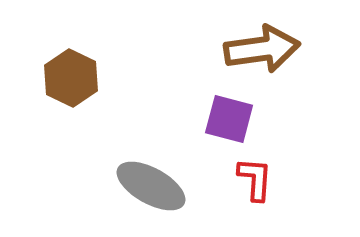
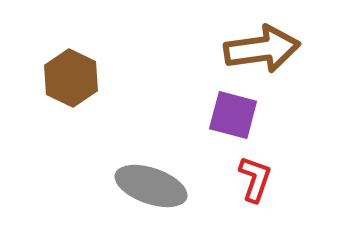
purple square: moved 4 px right, 4 px up
red L-shape: rotated 15 degrees clockwise
gray ellipse: rotated 10 degrees counterclockwise
